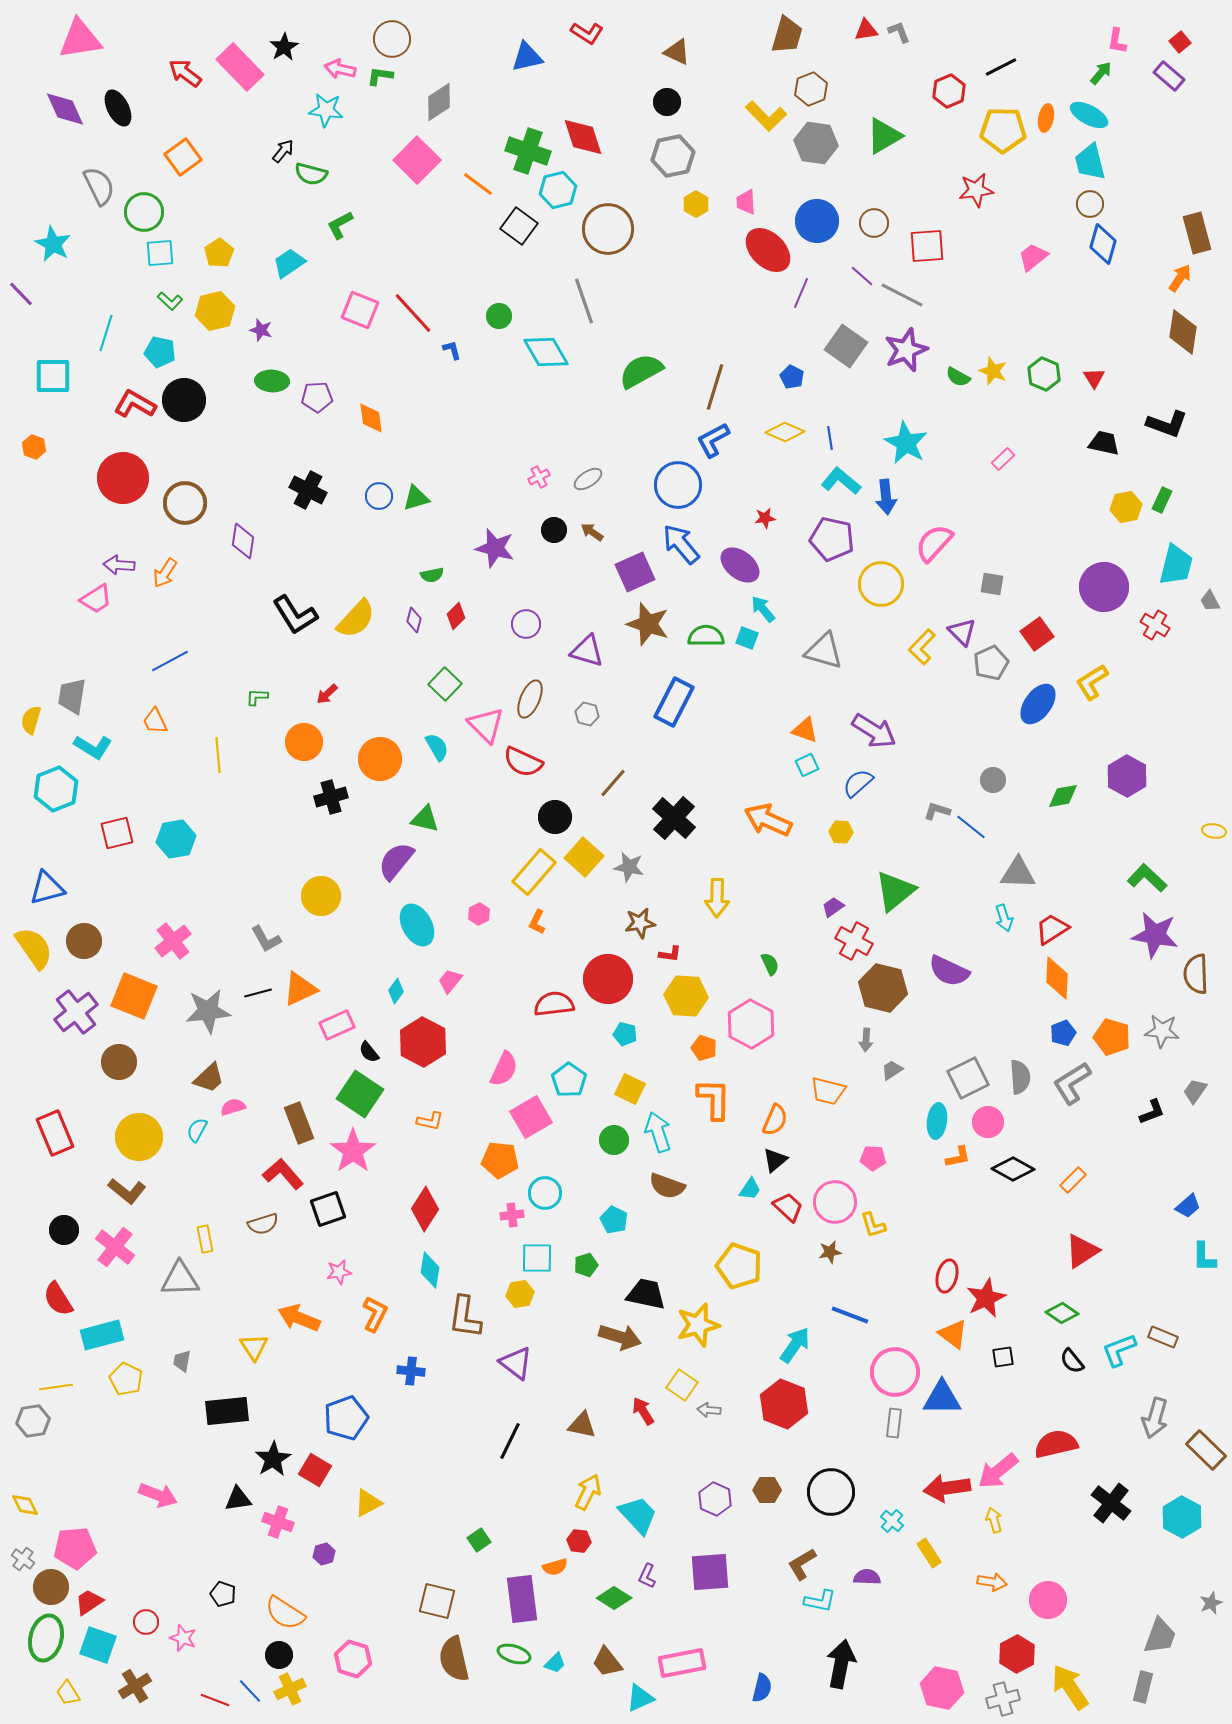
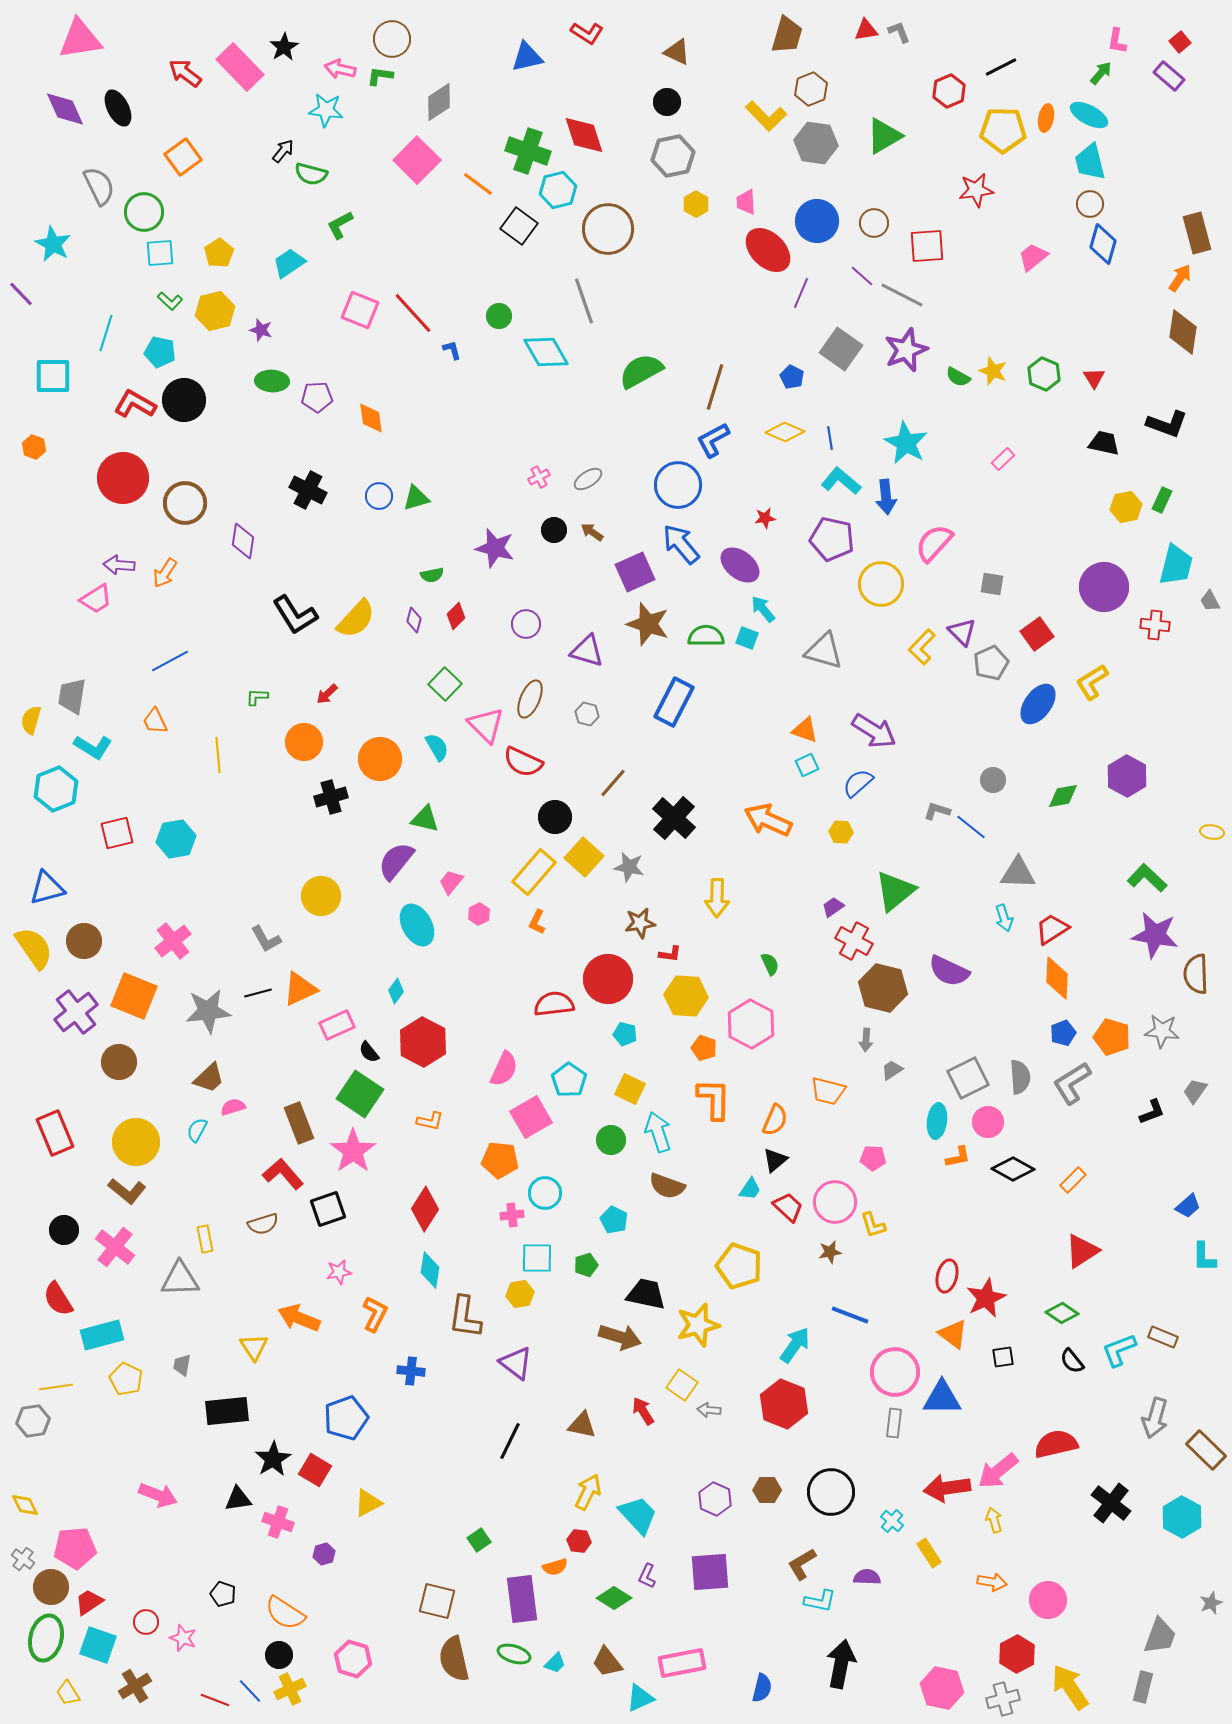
red diamond at (583, 137): moved 1 px right, 2 px up
gray square at (846, 346): moved 5 px left, 3 px down
red cross at (1155, 625): rotated 24 degrees counterclockwise
yellow ellipse at (1214, 831): moved 2 px left, 1 px down
pink trapezoid at (450, 981): moved 1 px right, 99 px up
yellow circle at (139, 1137): moved 3 px left, 5 px down
green circle at (614, 1140): moved 3 px left
gray trapezoid at (182, 1361): moved 4 px down
